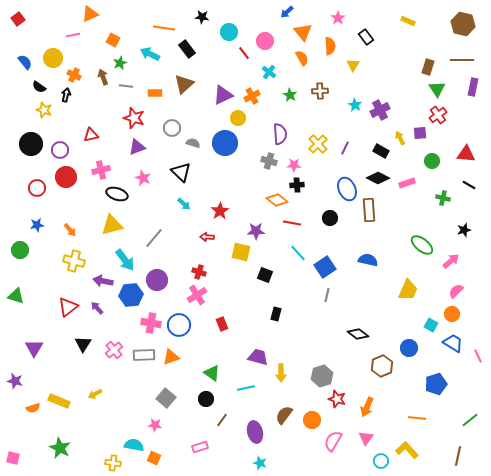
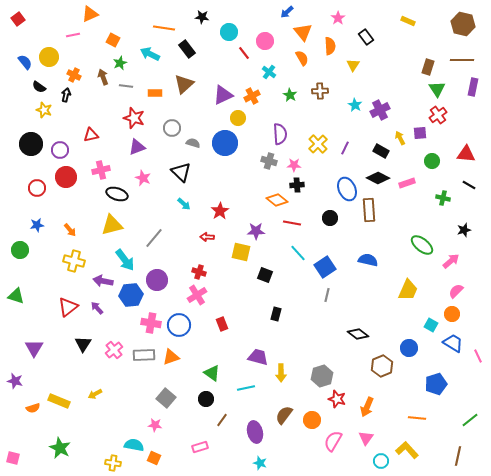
yellow circle at (53, 58): moved 4 px left, 1 px up
